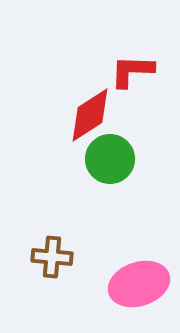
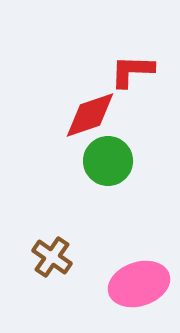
red diamond: rotated 14 degrees clockwise
green circle: moved 2 px left, 2 px down
brown cross: rotated 30 degrees clockwise
